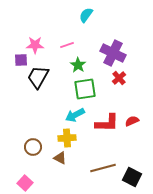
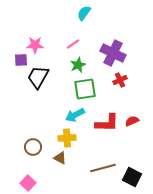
cyan semicircle: moved 2 px left, 2 px up
pink line: moved 6 px right, 1 px up; rotated 16 degrees counterclockwise
green star: rotated 14 degrees clockwise
red cross: moved 1 px right, 2 px down; rotated 16 degrees clockwise
pink square: moved 3 px right
